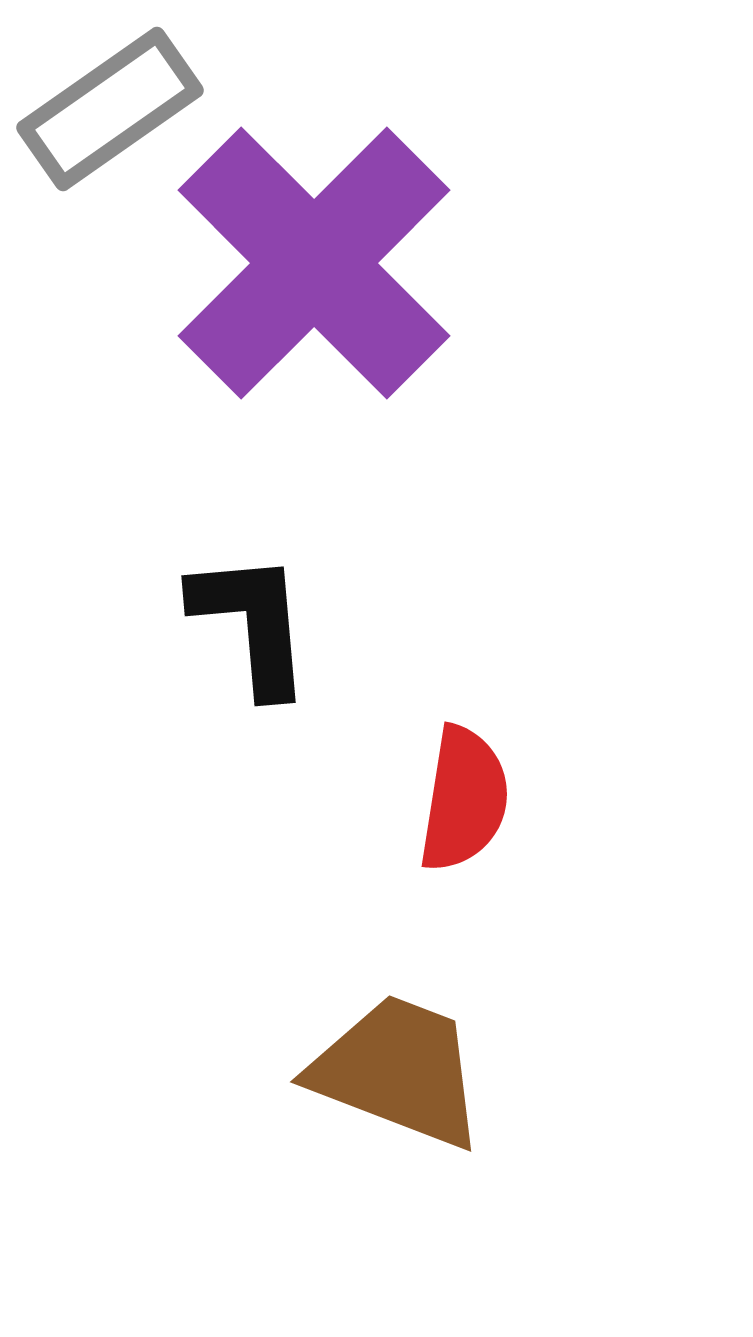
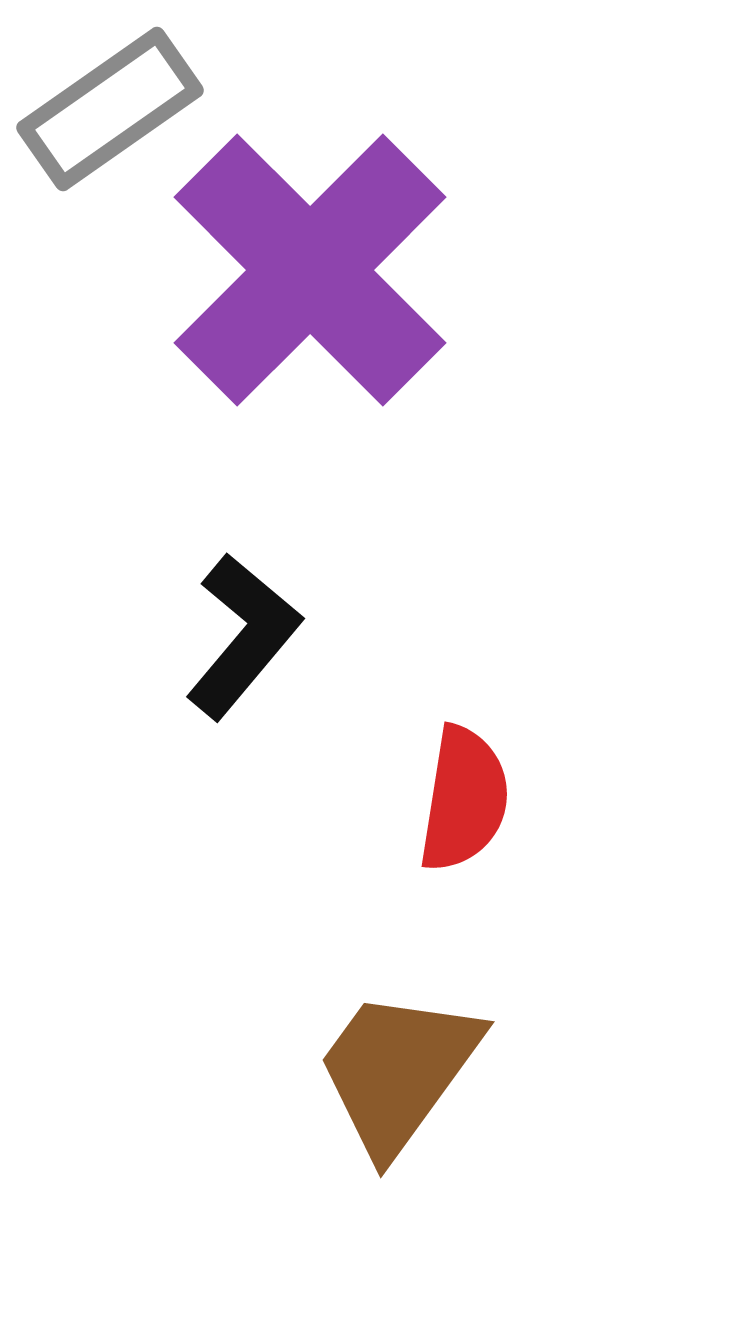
purple cross: moved 4 px left, 7 px down
black L-shape: moved 9 px left, 13 px down; rotated 45 degrees clockwise
brown trapezoid: rotated 75 degrees counterclockwise
